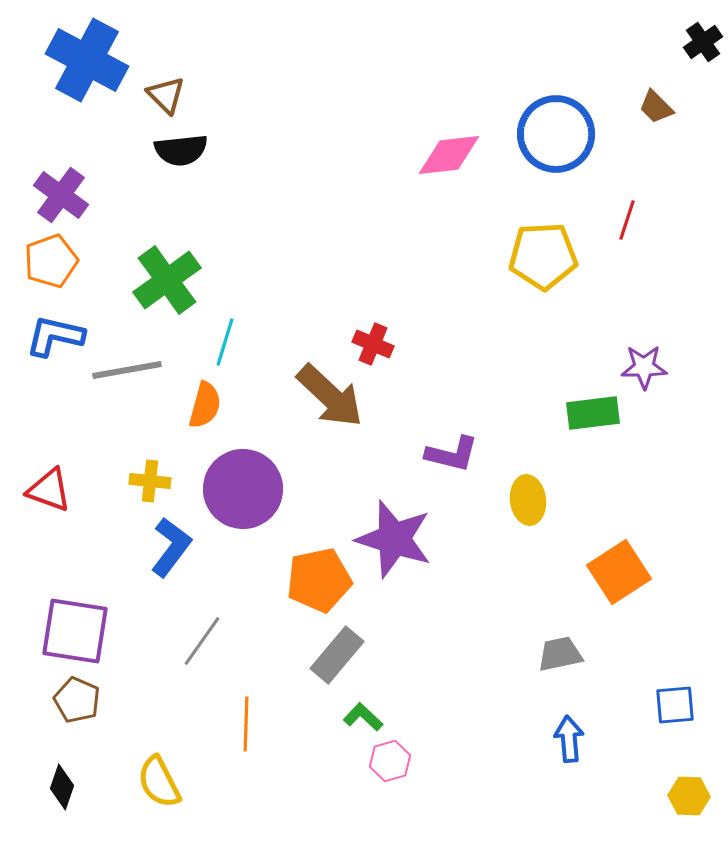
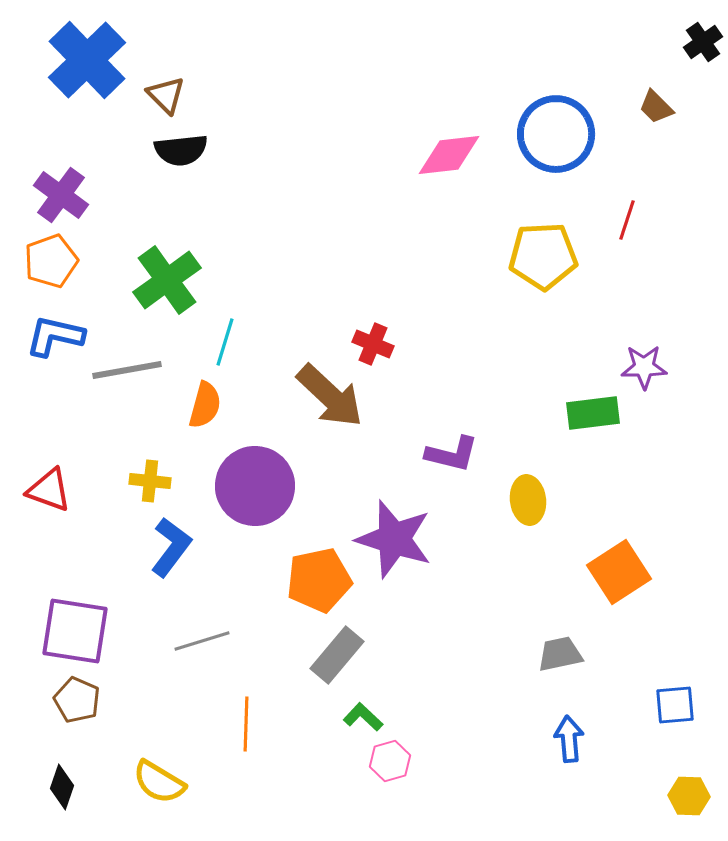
blue cross at (87, 60): rotated 18 degrees clockwise
purple circle at (243, 489): moved 12 px right, 3 px up
gray line at (202, 641): rotated 38 degrees clockwise
yellow semicircle at (159, 782): rotated 32 degrees counterclockwise
